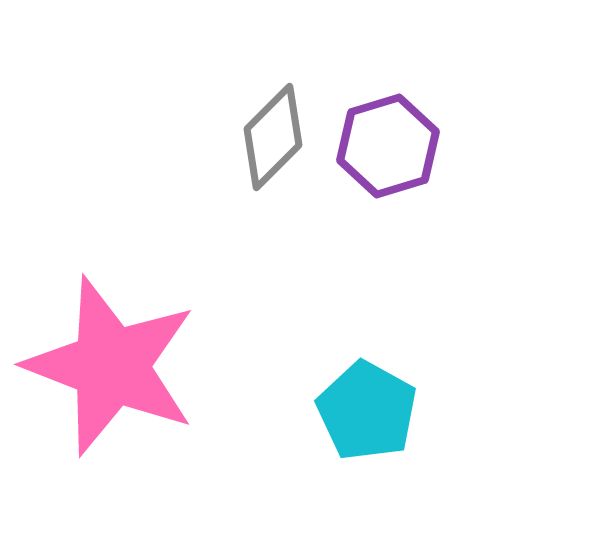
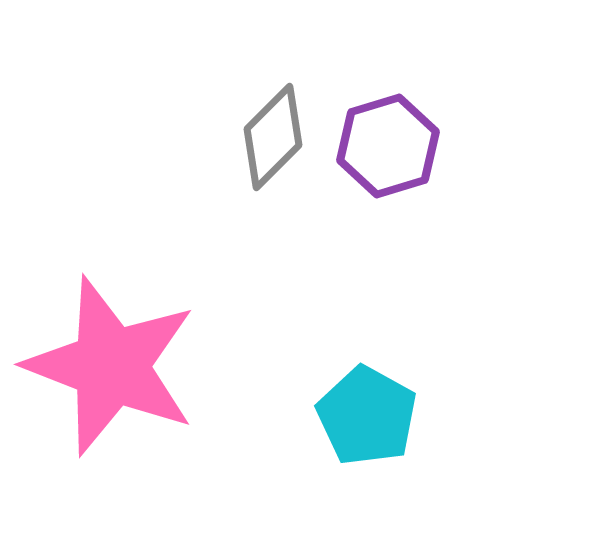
cyan pentagon: moved 5 px down
